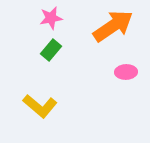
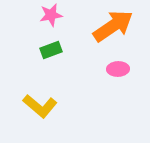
pink star: moved 3 px up
green rectangle: rotated 30 degrees clockwise
pink ellipse: moved 8 px left, 3 px up
